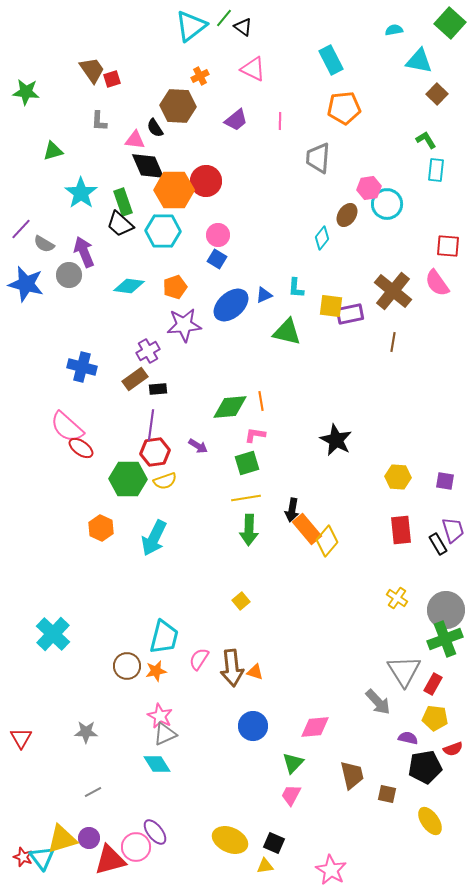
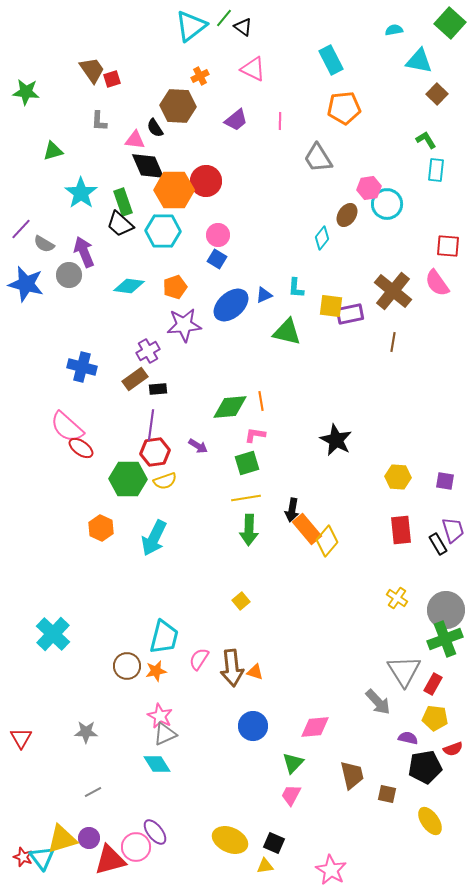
gray trapezoid at (318, 158): rotated 36 degrees counterclockwise
